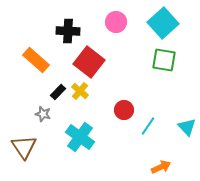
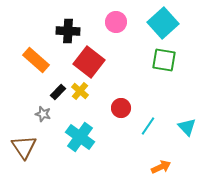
red circle: moved 3 px left, 2 px up
